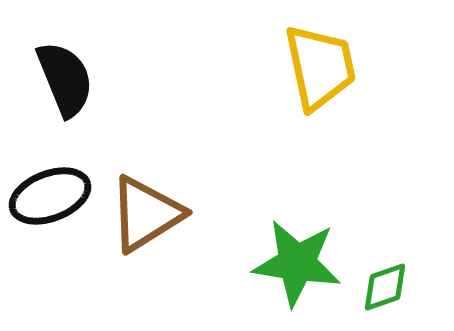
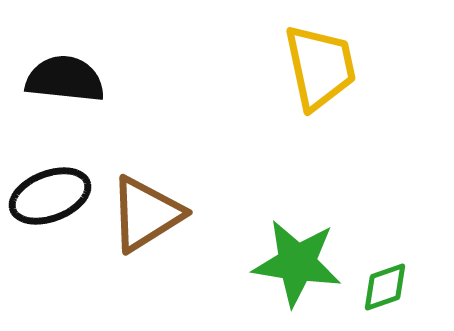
black semicircle: rotated 62 degrees counterclockwise
